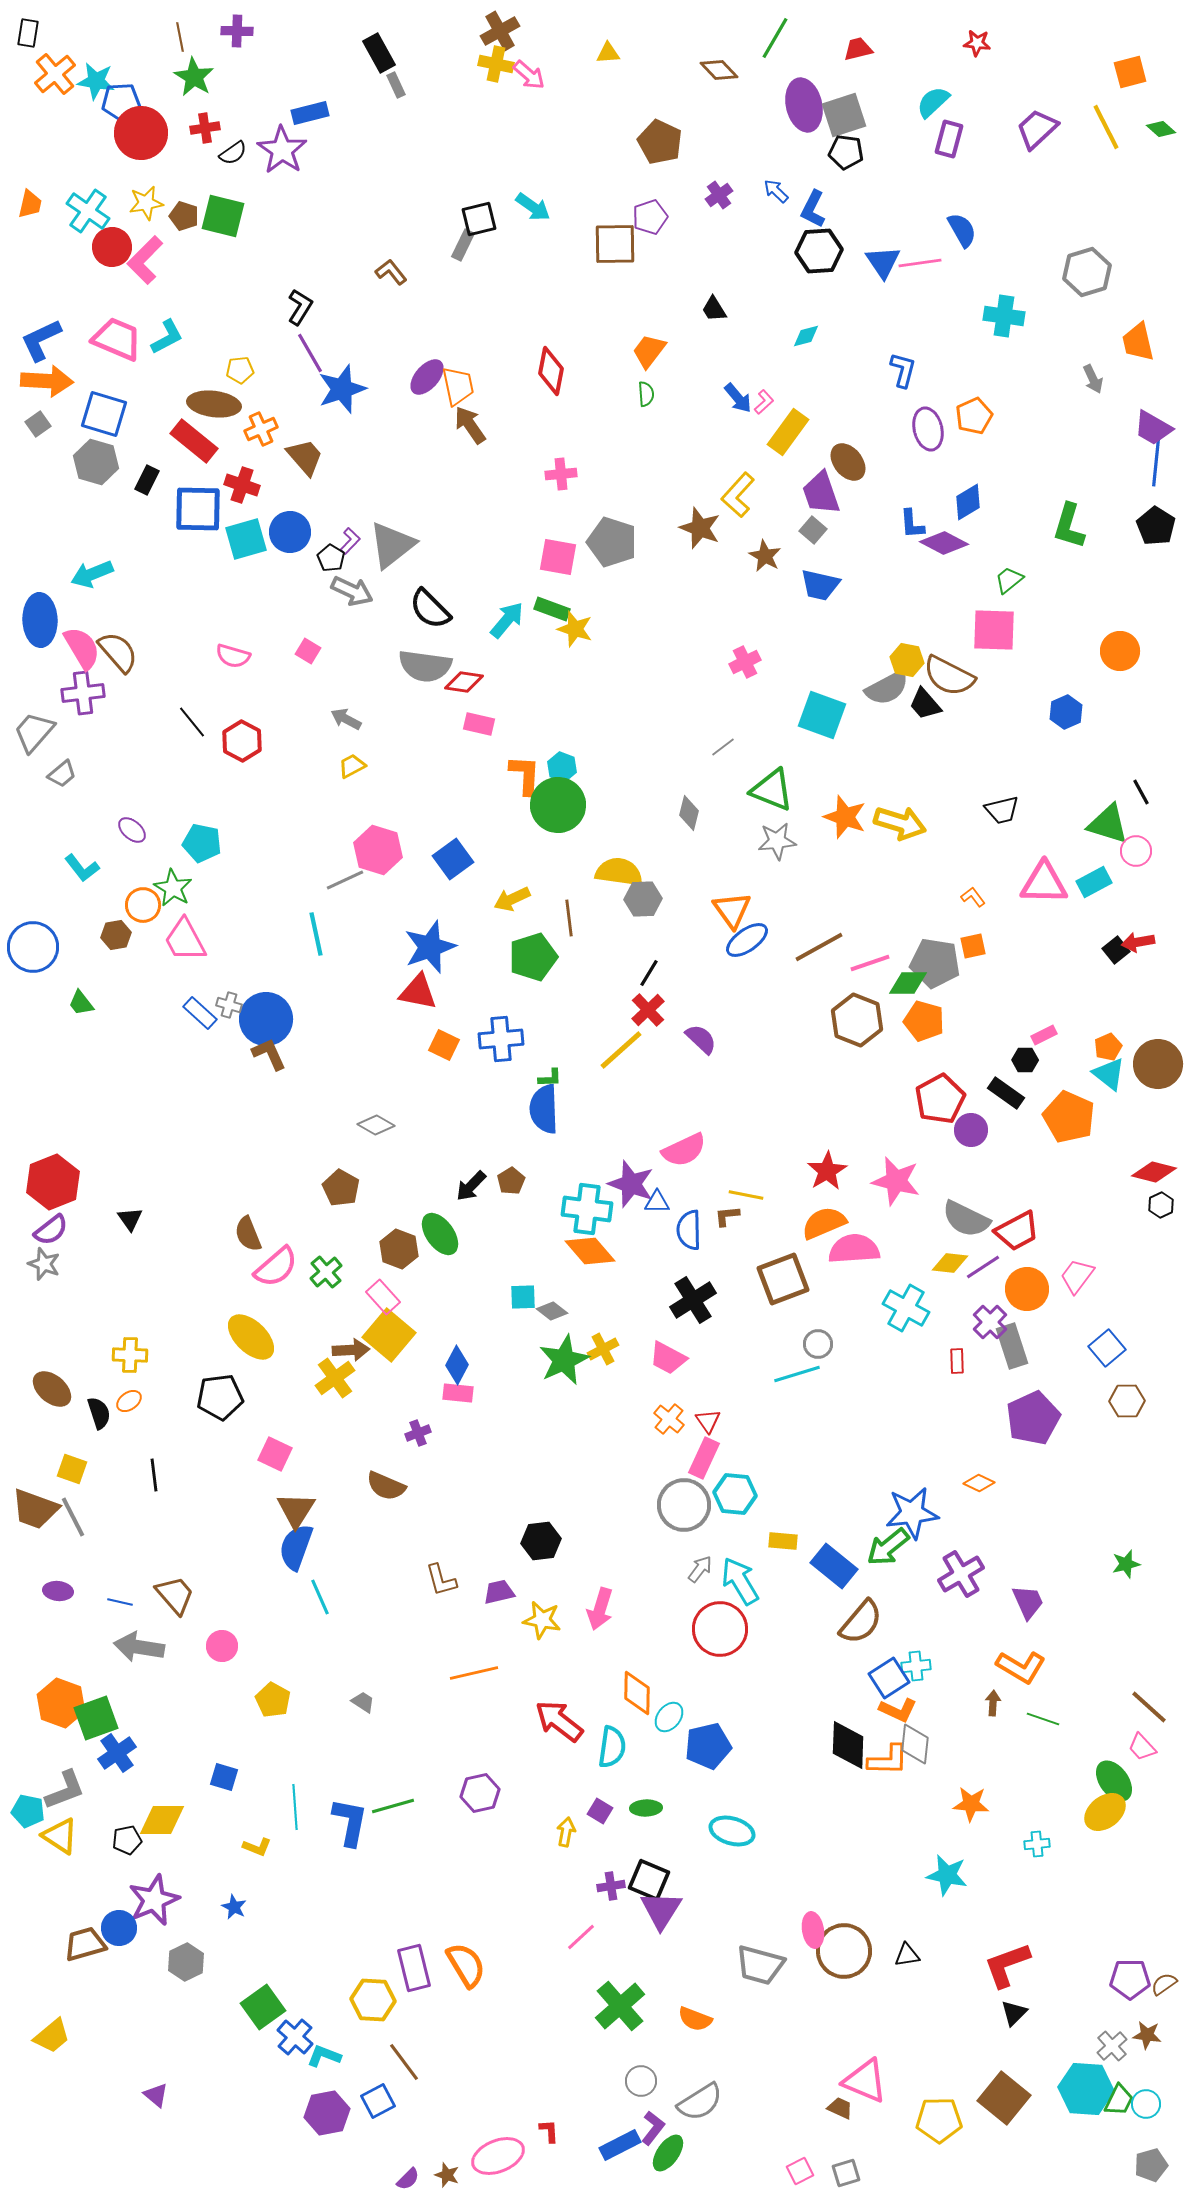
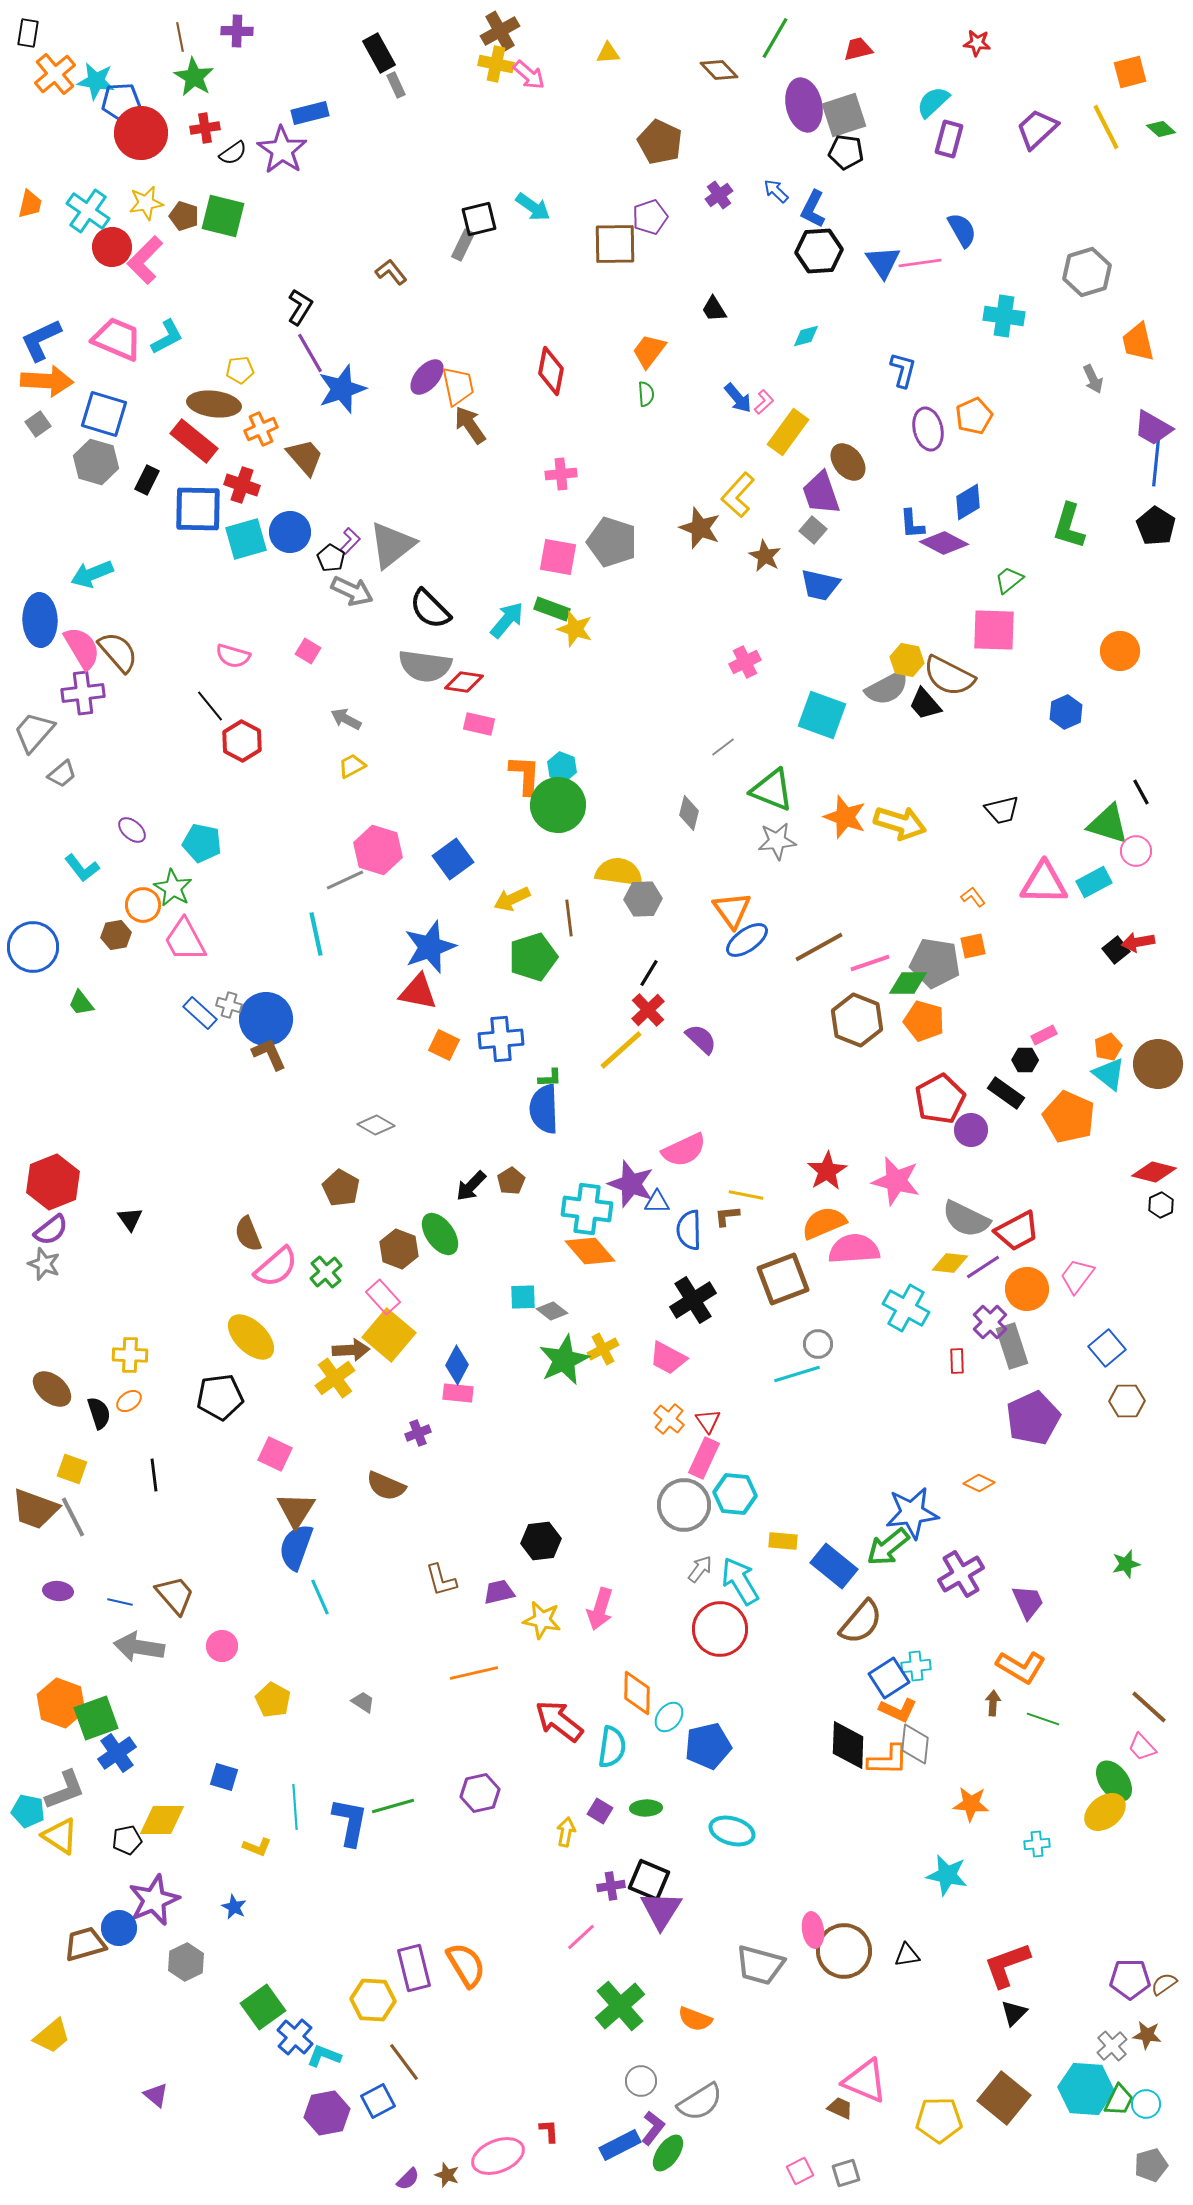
black line at (192, 722): moved 18 px right, 16 px up
